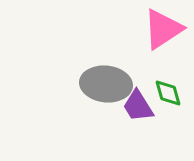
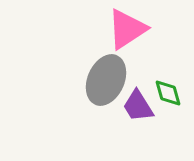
pink triangle: moved 36 px left
gray ellipse: moved 4 px up; rotated 72 degrees counterclockwise
